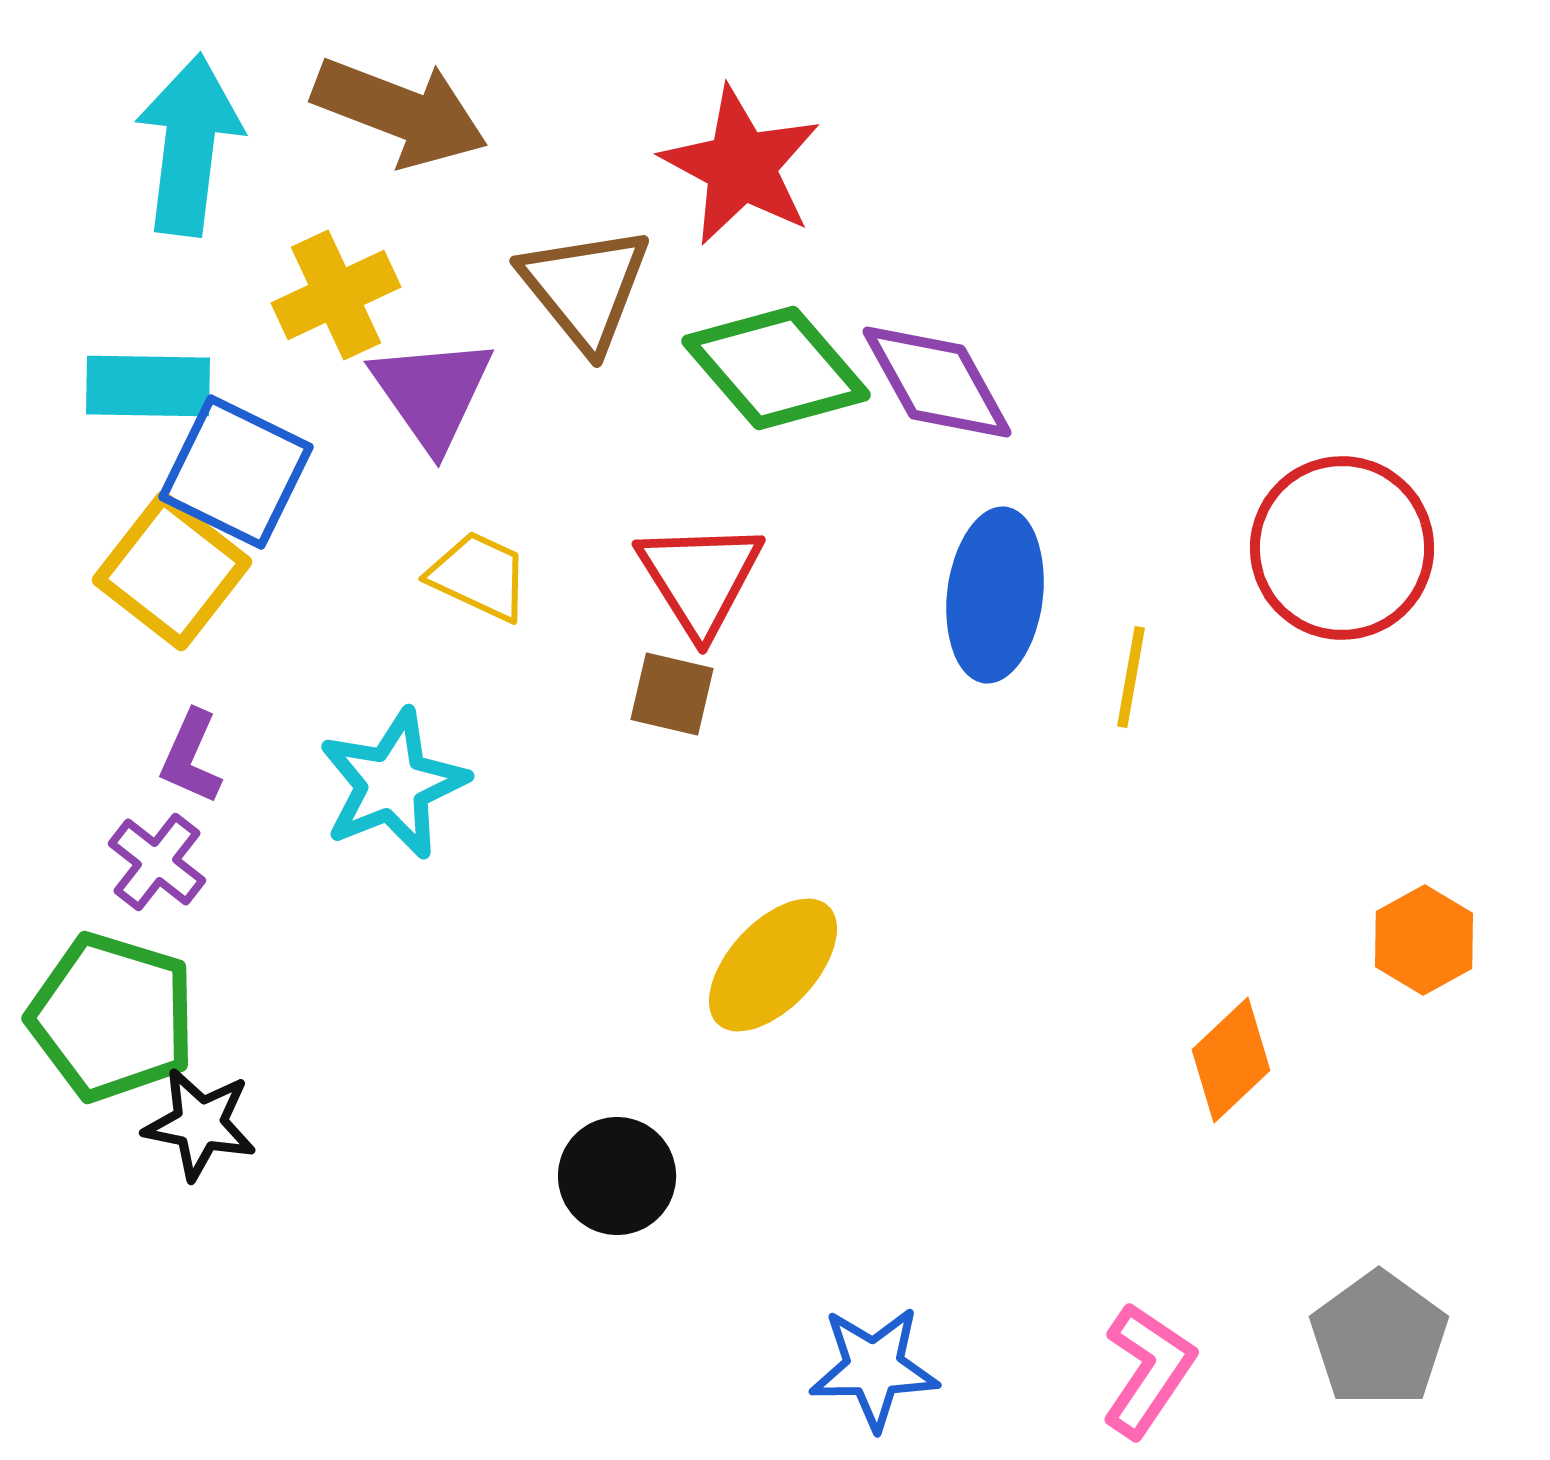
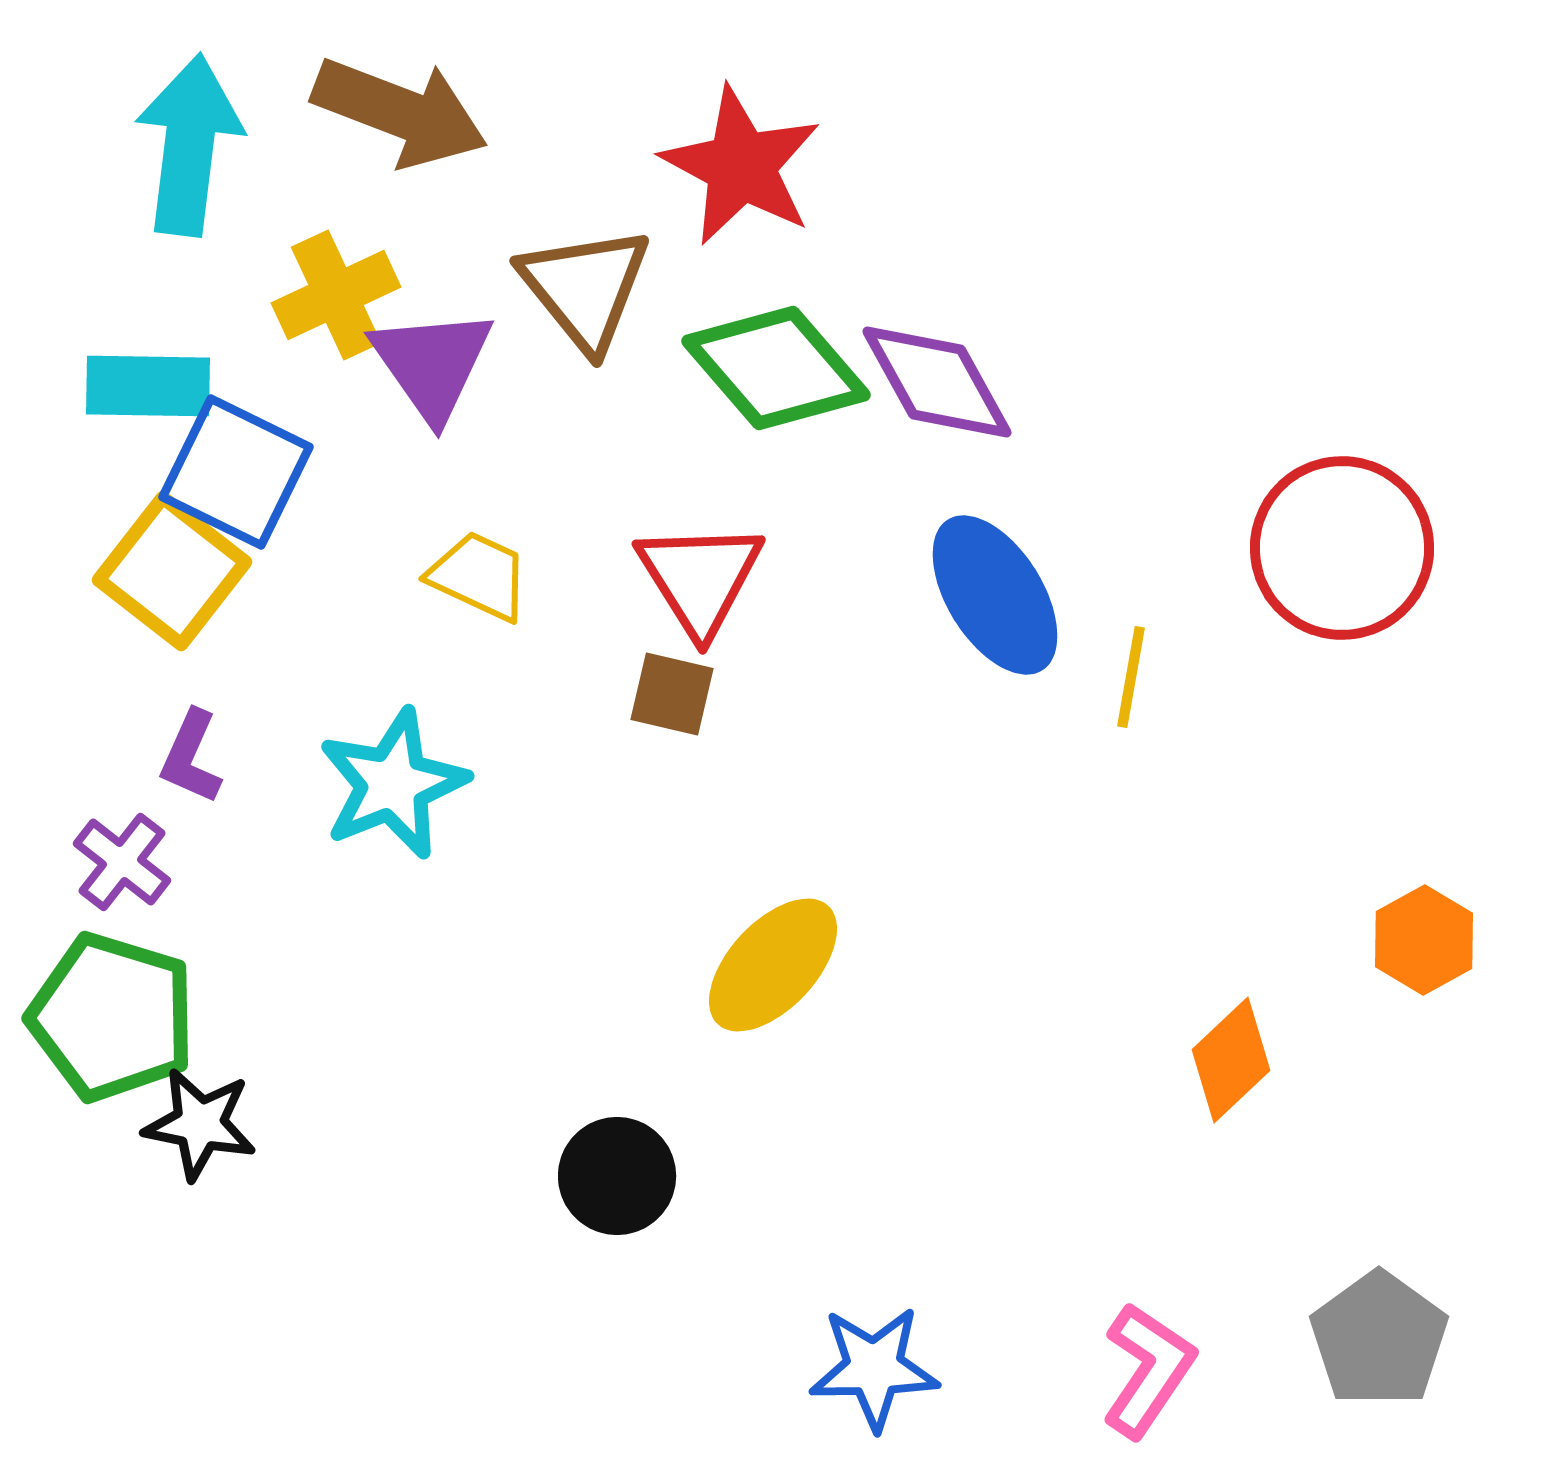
purple triangle: moved 29 px up
blue ellipse: rotated 39 degrees counterclockwise
purple cross: moved 35 px left
